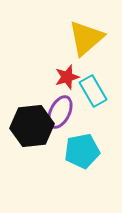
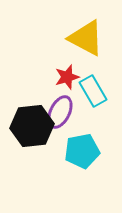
yellow triangle: rotated 51 degrees counterclockwise
